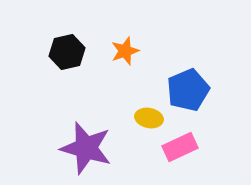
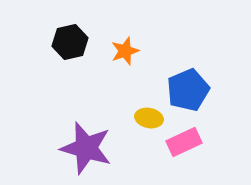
black hexagon: moved 3 px right, 10 px up
pink rectangle: moved 4 px right, 5 px up
